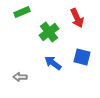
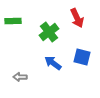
green rectangle: moved 9 px left, 9 px down; rotated 21 degrees clockwise
